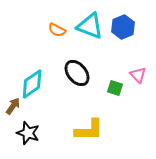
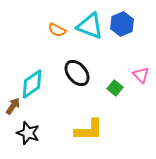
blue hexagon: moved 1 px left, 3 px up
pink triangle: moved 3 px right
green square: rotated 21 degrees clockwise
